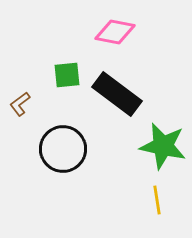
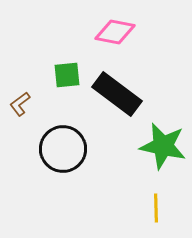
yellow line: moved 1 px left, 8 px down; rotated 8 degrees clockwise
